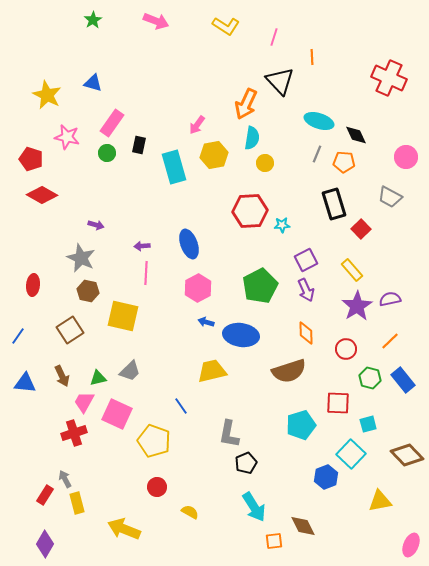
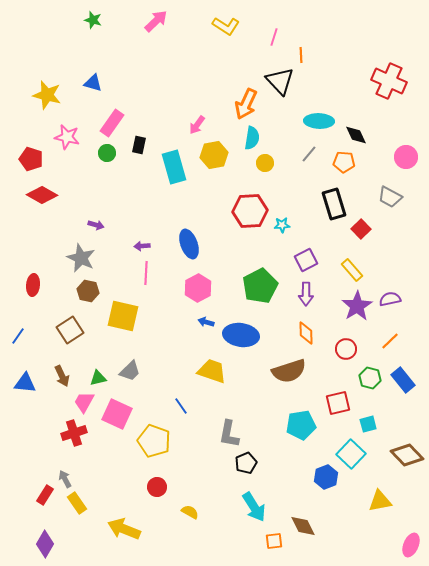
green star at (93, 20): rotated 24 degrees counterclockwise
pink arrow at (156, 21): rotated 65 degrees counterclockwise
orange line at (312, 57): moved 11 px left, 2 px up
red cross at (389, 78): moved 3 px down
yellow star at (47, 95): rotated 12 degrees counterclockwise
cyan ellipse at (319, 121): rotated 16 degrees counterclockwise
gray line at (317, 154): moved 8 px left; rotated 18 degrees clockwise
purple arrow at (306, 290): moved 4 px down; rotated 25 degrees clockwise
yellow trapezoid at (212, 371): rotated 32 degrees clockwise
red square at (338, 403): rotated 15 degrees counterclockwise
cyan pentagon at (301, 425): rotated 8 degrees clockwise
yellow rectangle at (77, 503): rotated 20 degrees counterclockwise
